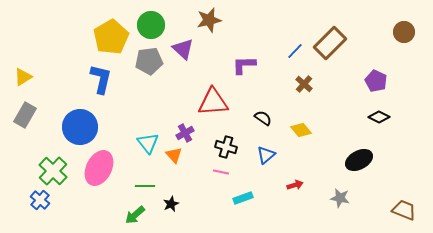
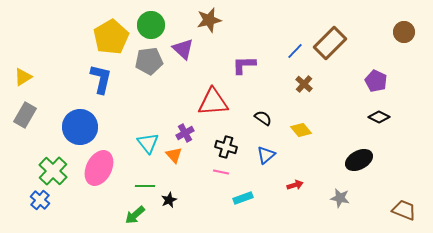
black star: moved 2 px left, 4 px up
